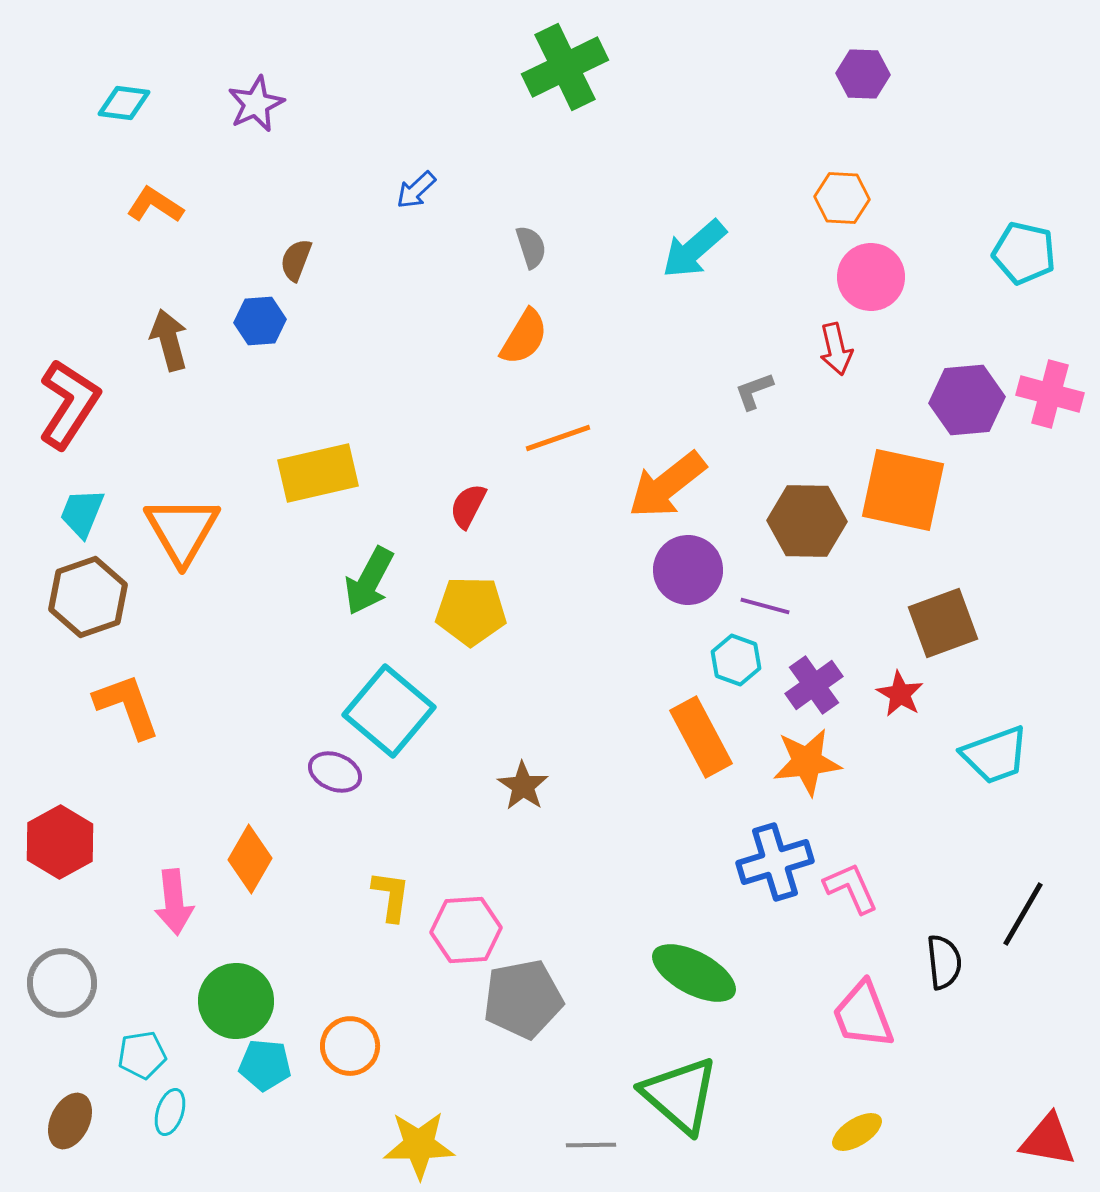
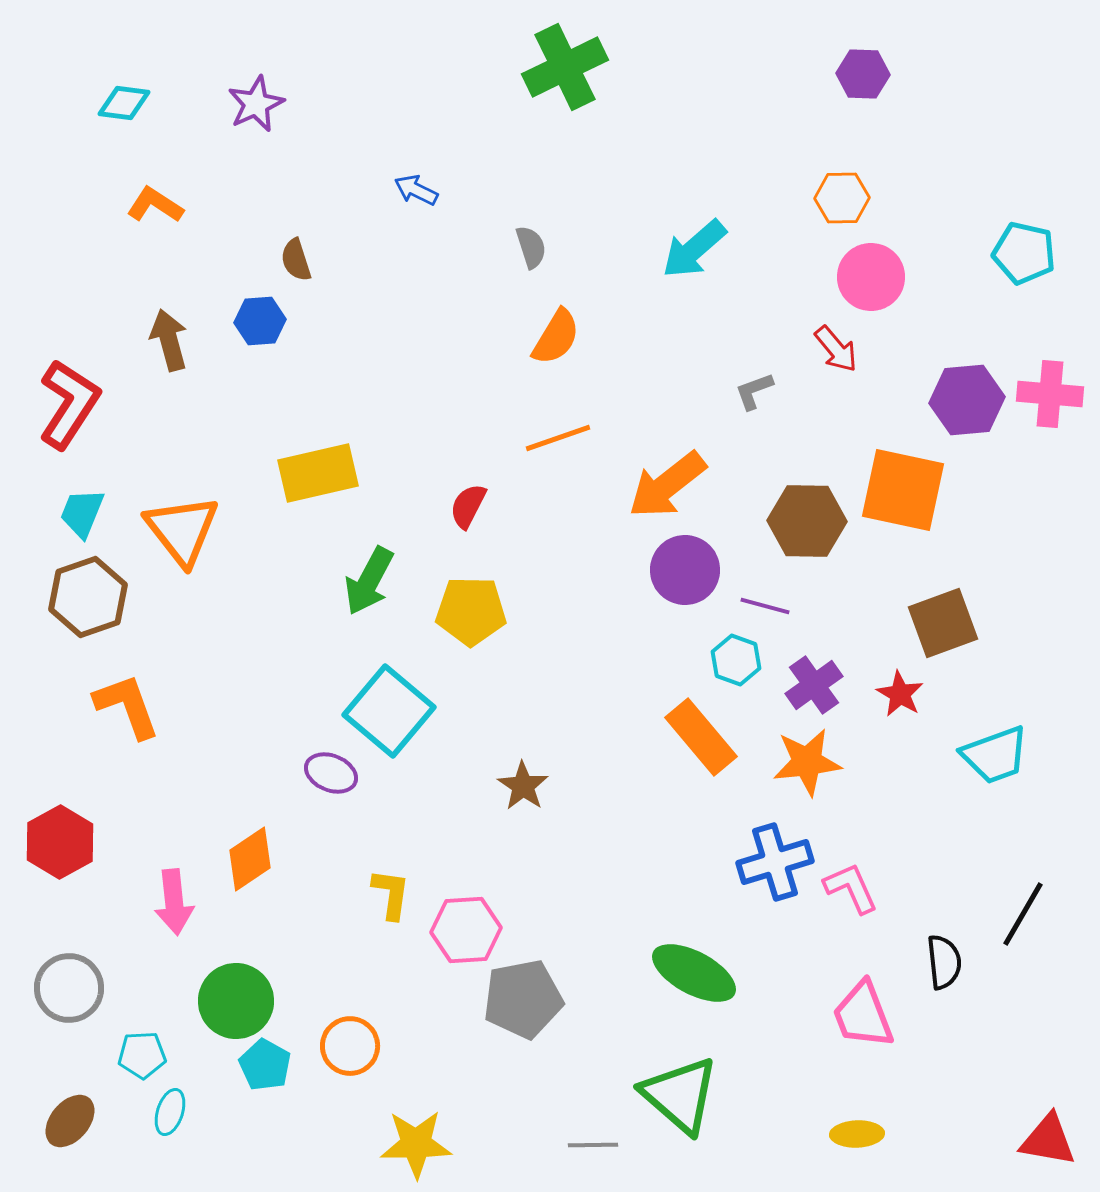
blue arrow at (416, 190): rotated 69 degrees clockwise
orange hexagon at (842, 198): rotated 4 degrees counterclockwise
brown semicircle at (296, 260): rotated 39 degrees counterclockwise
orange semicircle at (524, 337): moved 32 px right
red arrow at (836, 349): rotated 27 degrees counterclockwise
pink cross at (1050, 394): rotated 10 degrees counterclockwise
orange triangle at (182, 530): rotated 8 degrees counterclockwise
purple circle at (688, 570): moved 3 px left
orange rectangle at (701, 737): rotated 12 degrees counterclockwise
purple ellipse at (335, 772): moved 4 px left, 1 px down
orange diamond at (250, 859): rotated 26 degrees clockwise
yellow L-shape at (391, 896): moved 2 px up
gray circle at (62, 983): moved 7 px right, 5 px down
cyan pentagon at (142, 1055): rotated 6 degrees clockwise
cyan pentagon at (265, 1065): rotated 24 degrees clockwise
brown ellipse at (70, 1121): rotated 14 degrees clockwise
yellow ellipse at (857, 1132): moved 2 px down; rotated 30 degrees clockwise
yellow star at (419, 1145): moved 3 px left, 1 px up
gray line at (591, 1145): moved 2 px right
